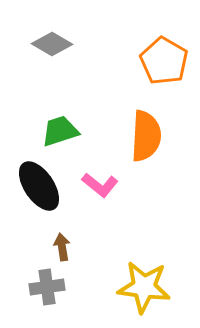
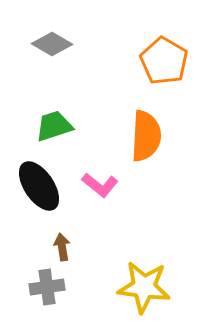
green trapezoid: moved 6 px left, 5 px up
